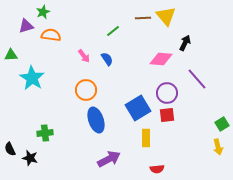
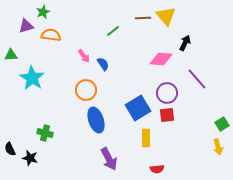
blue semicircle: moved 4 px left, 5 px down
green cross: rotated 21 degrees clockwise
purple arrow: rotated 90 degrees clockwise
